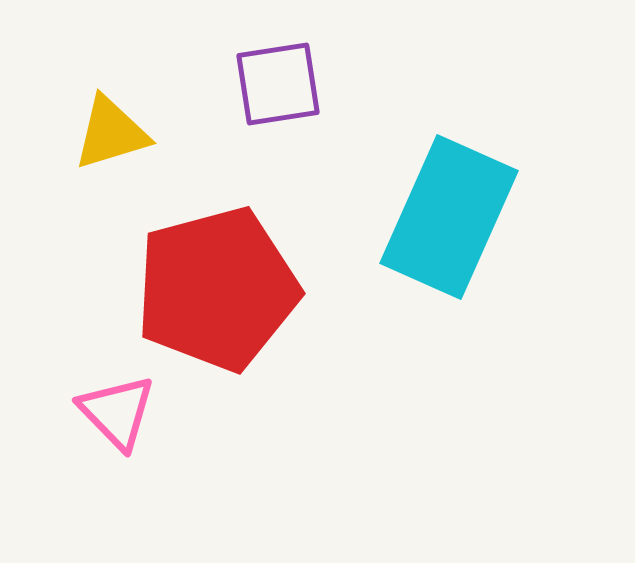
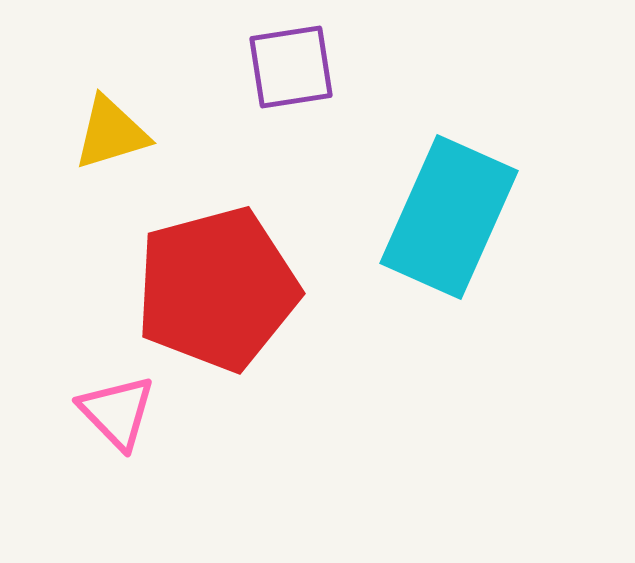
purple square: moved 13 px right, 17 px up
